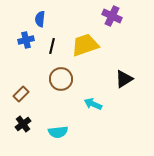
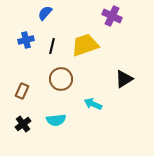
blue semicircle: moved 5 px right, 6 px up; rotated 35 degrees clockwise
brown rectangle: moved 1 px right, 3 px up; rotated 21 degrees counterclockwise
cyan semicircle: moved 2 px left, 12 px up
